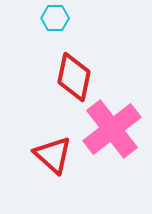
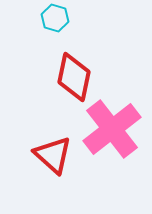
cyan hexagon: rotated 16 degrees clockwise
